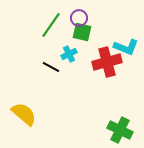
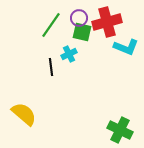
red cross: moved 40 px up
black line: rotated 54 degrees clockwise
